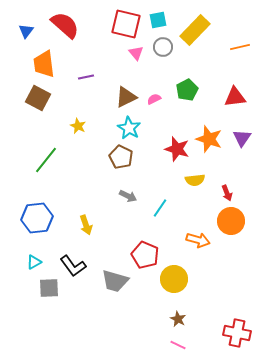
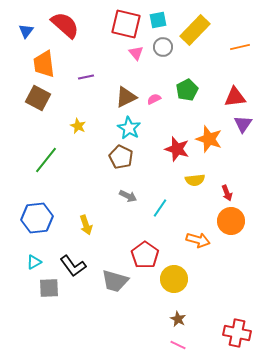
purple triangle: moved 1 px right, 14 px up
red pentagon: rotated 12 degrees clockwise
